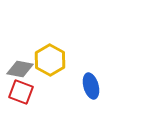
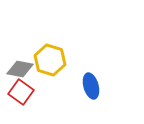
yellow hexagon: rotated 12 degrees counterclockwise
red square: rotated 15 degrees clockwise
